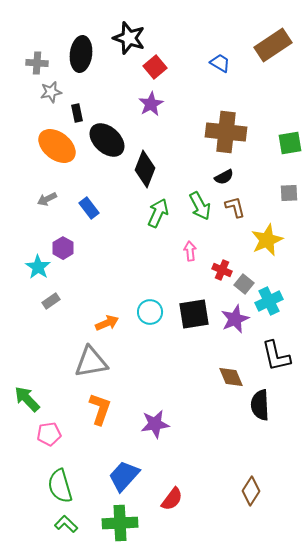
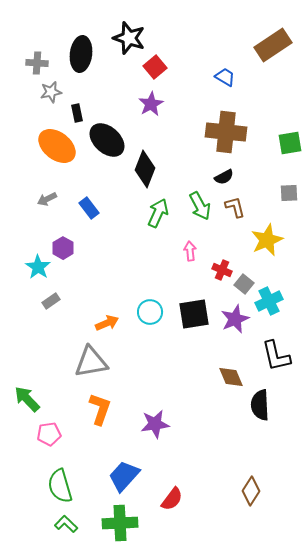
blue trapezoid at (220, 63): moved 5 px right, 14 px down
